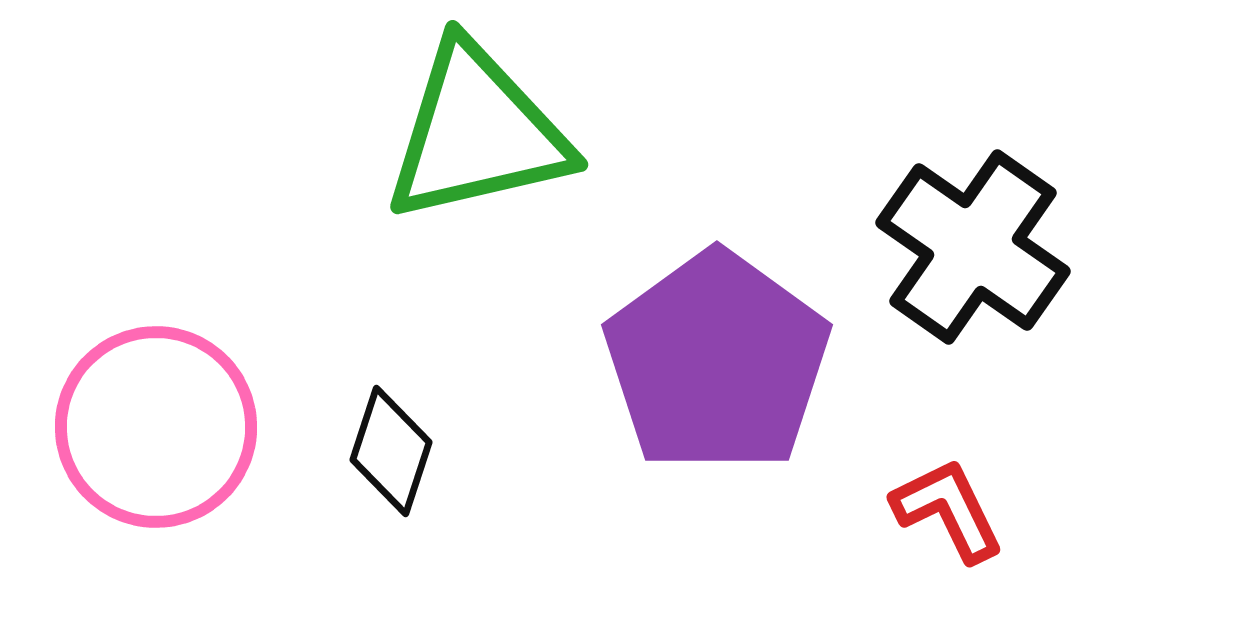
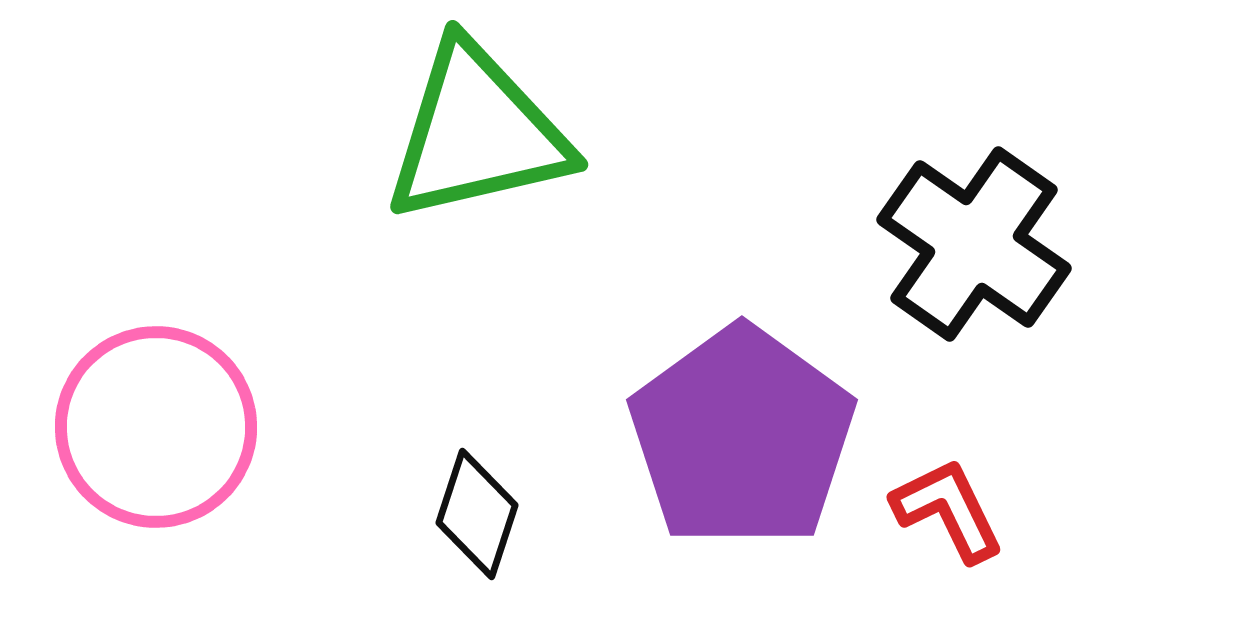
black cross: moved 1 px right, 3 px up
purple pentagon: moved 25 px right, 75 px down
black diamond: moved 86 px right, 63 px down
